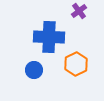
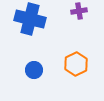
purple cross: rotated 28 degrees clockwise
blue cross: moved 19 px left, 18 px up; rotated 12 degrees clockwise
